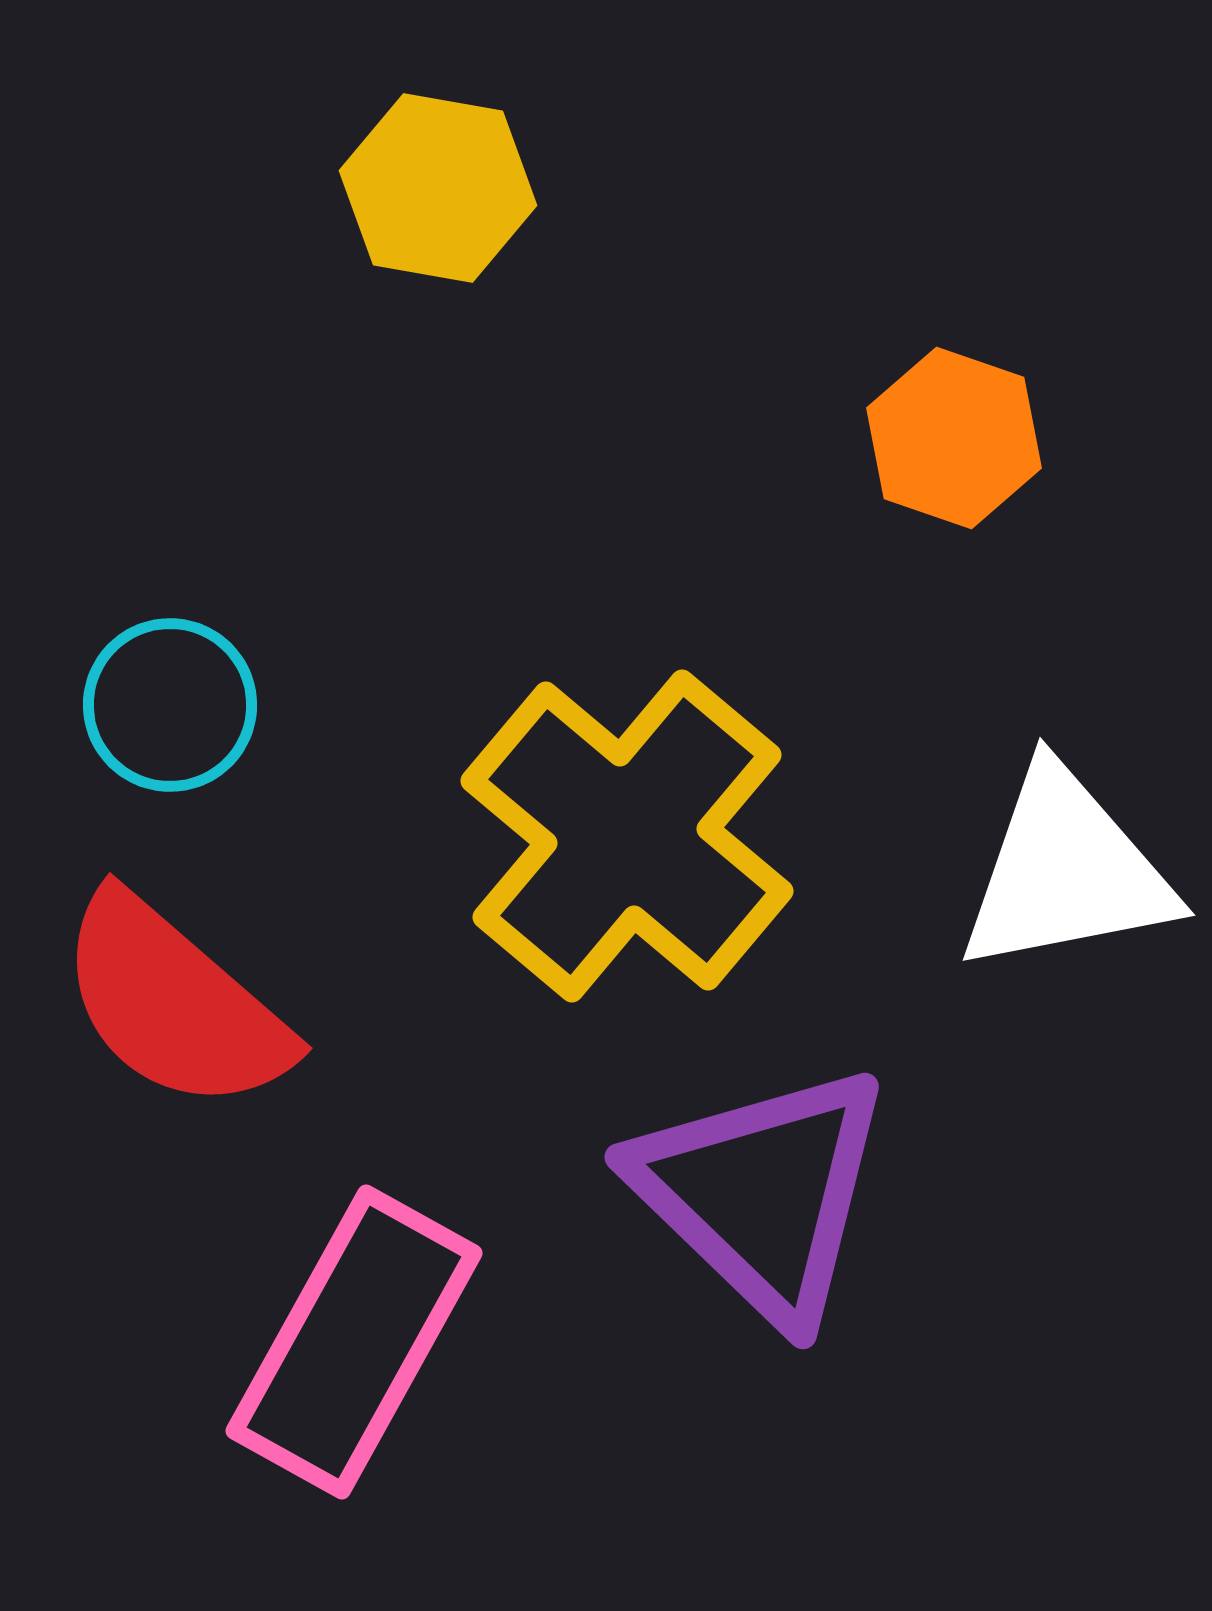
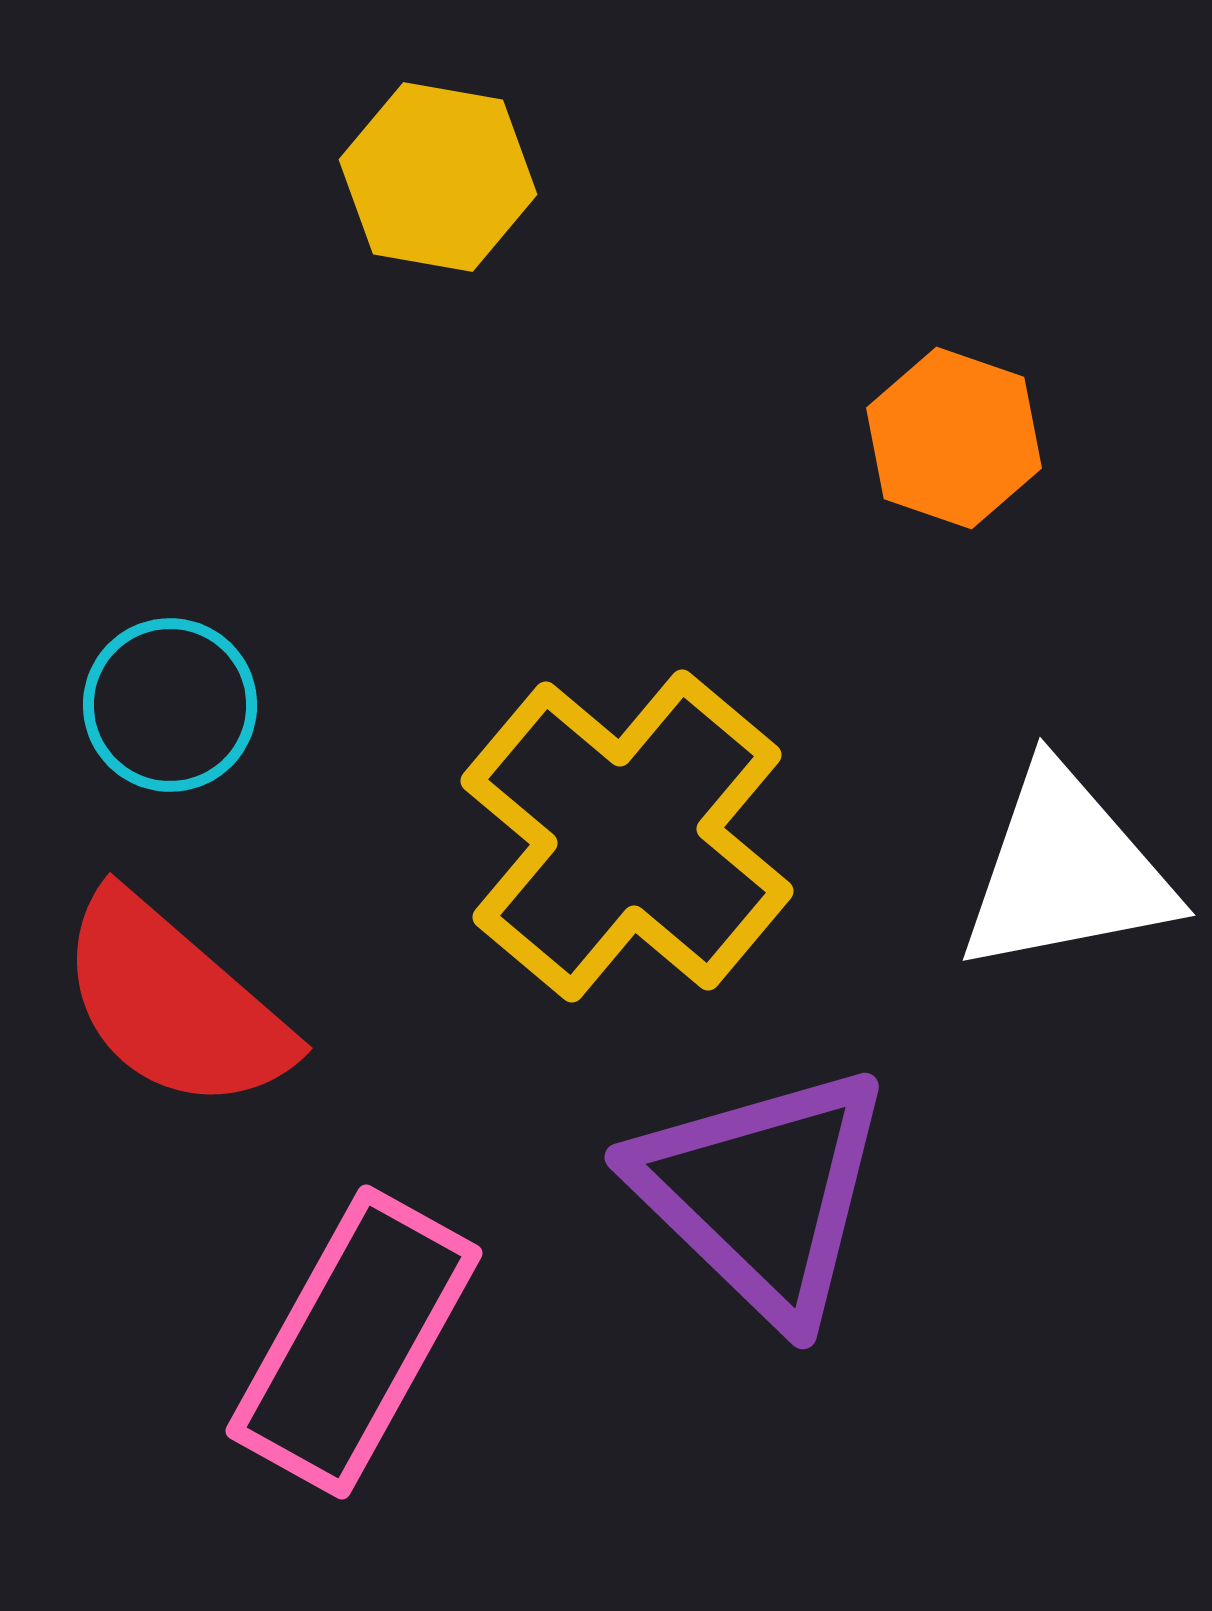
yellow hexagon: moved 11 px up
